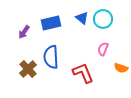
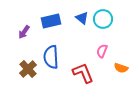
blue rectangle: moved 2 px up
pink semicircle: moved 1 px left, 2 px down
